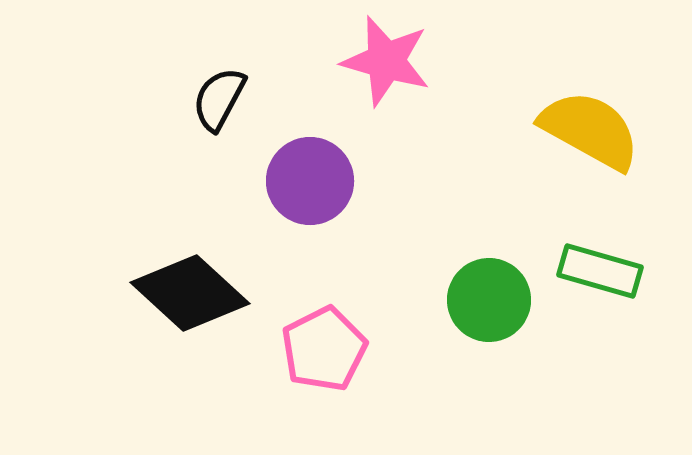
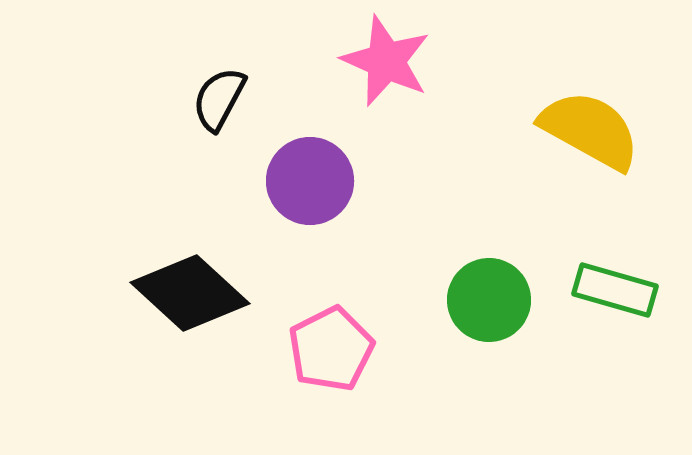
pink star: rotated 8 degrees clockwise
green rectangle: moved 15 px right, 19 px down
pink pentagon: moved 7 px right
